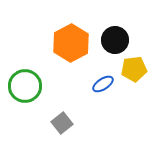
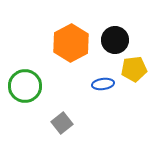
blue ellipse: rotated 25 degrees clockwise
